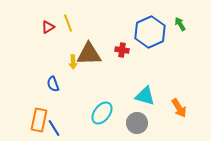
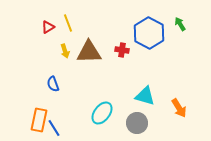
blue hexagon: moved 1 px left, 1 px down; rotated 8 degrees counterclockwise
brown triangle: moved 2 px up
yellow arrow: moved 8 px left, 11 px up; rotated 16 degrees counterclockwise
